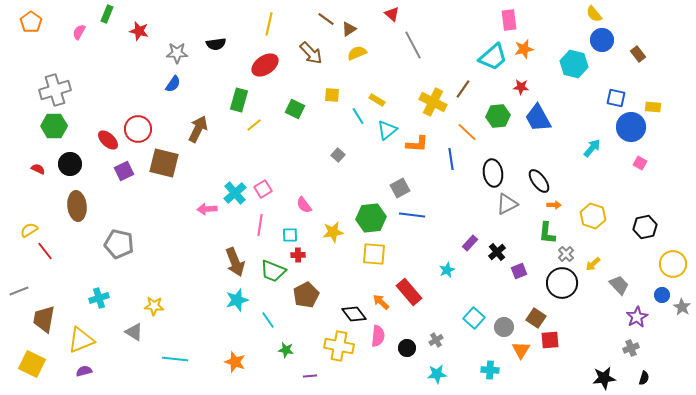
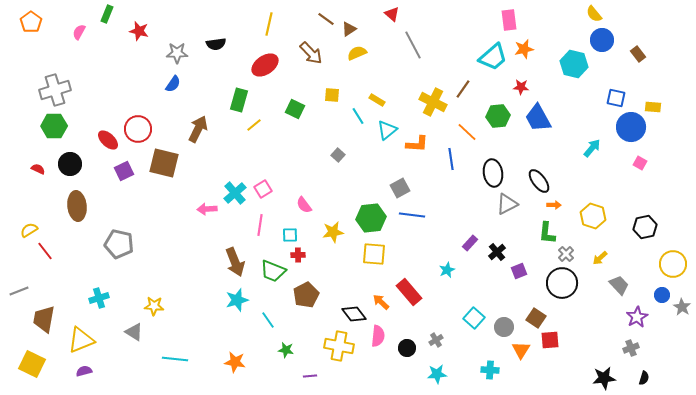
yellow arrow at (593, 264): moved 7 px right, 6 px up
orange star at (235, 362): rotated 10 degrees counterclockwise
